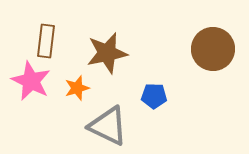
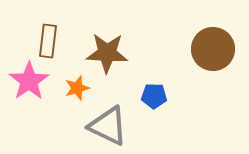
brown rectangle: moved 2 px right
brown star: rotated 15 degrees clockwise
pink star: moved 2 px left; rotated 12 degrees clockwise
